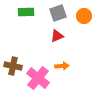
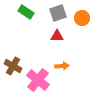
green rectangle: rotated 35 degrees clockwise
orange circle: moved 2 px left, 2 px down
red triangle: rotated 24 degrees clockwise
brown cross: rotated 18 degrees clockwise
pink cross: moved 2 px down
